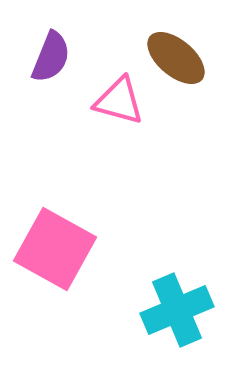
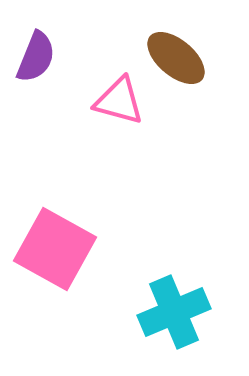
purple semicircle: moved 15 px left
cyan cross: moved 3 px left, 2 px down
